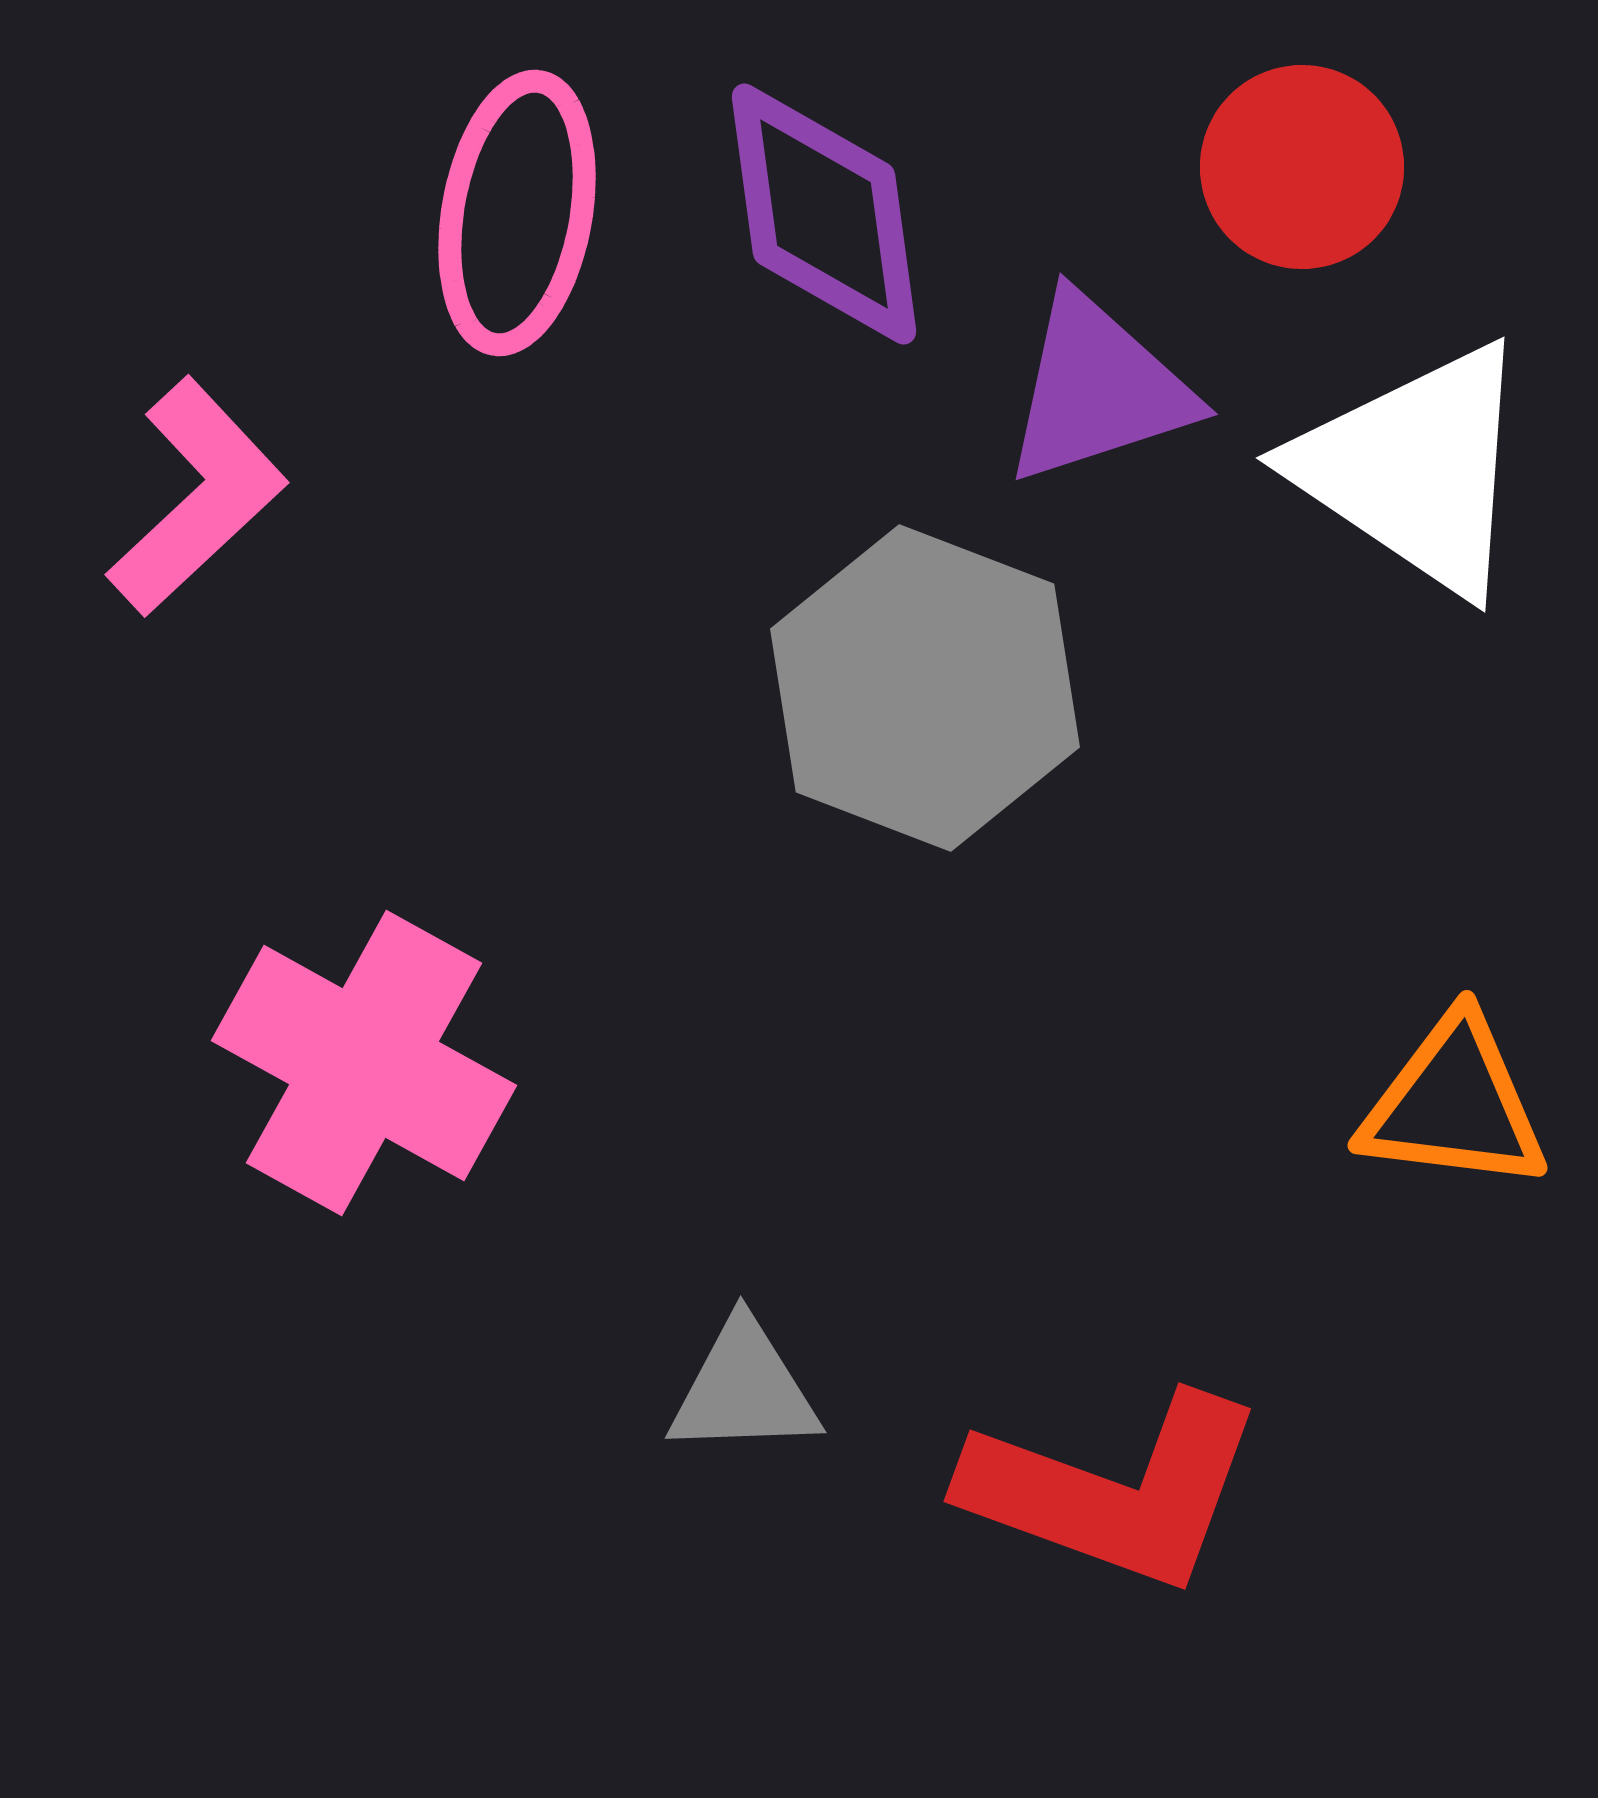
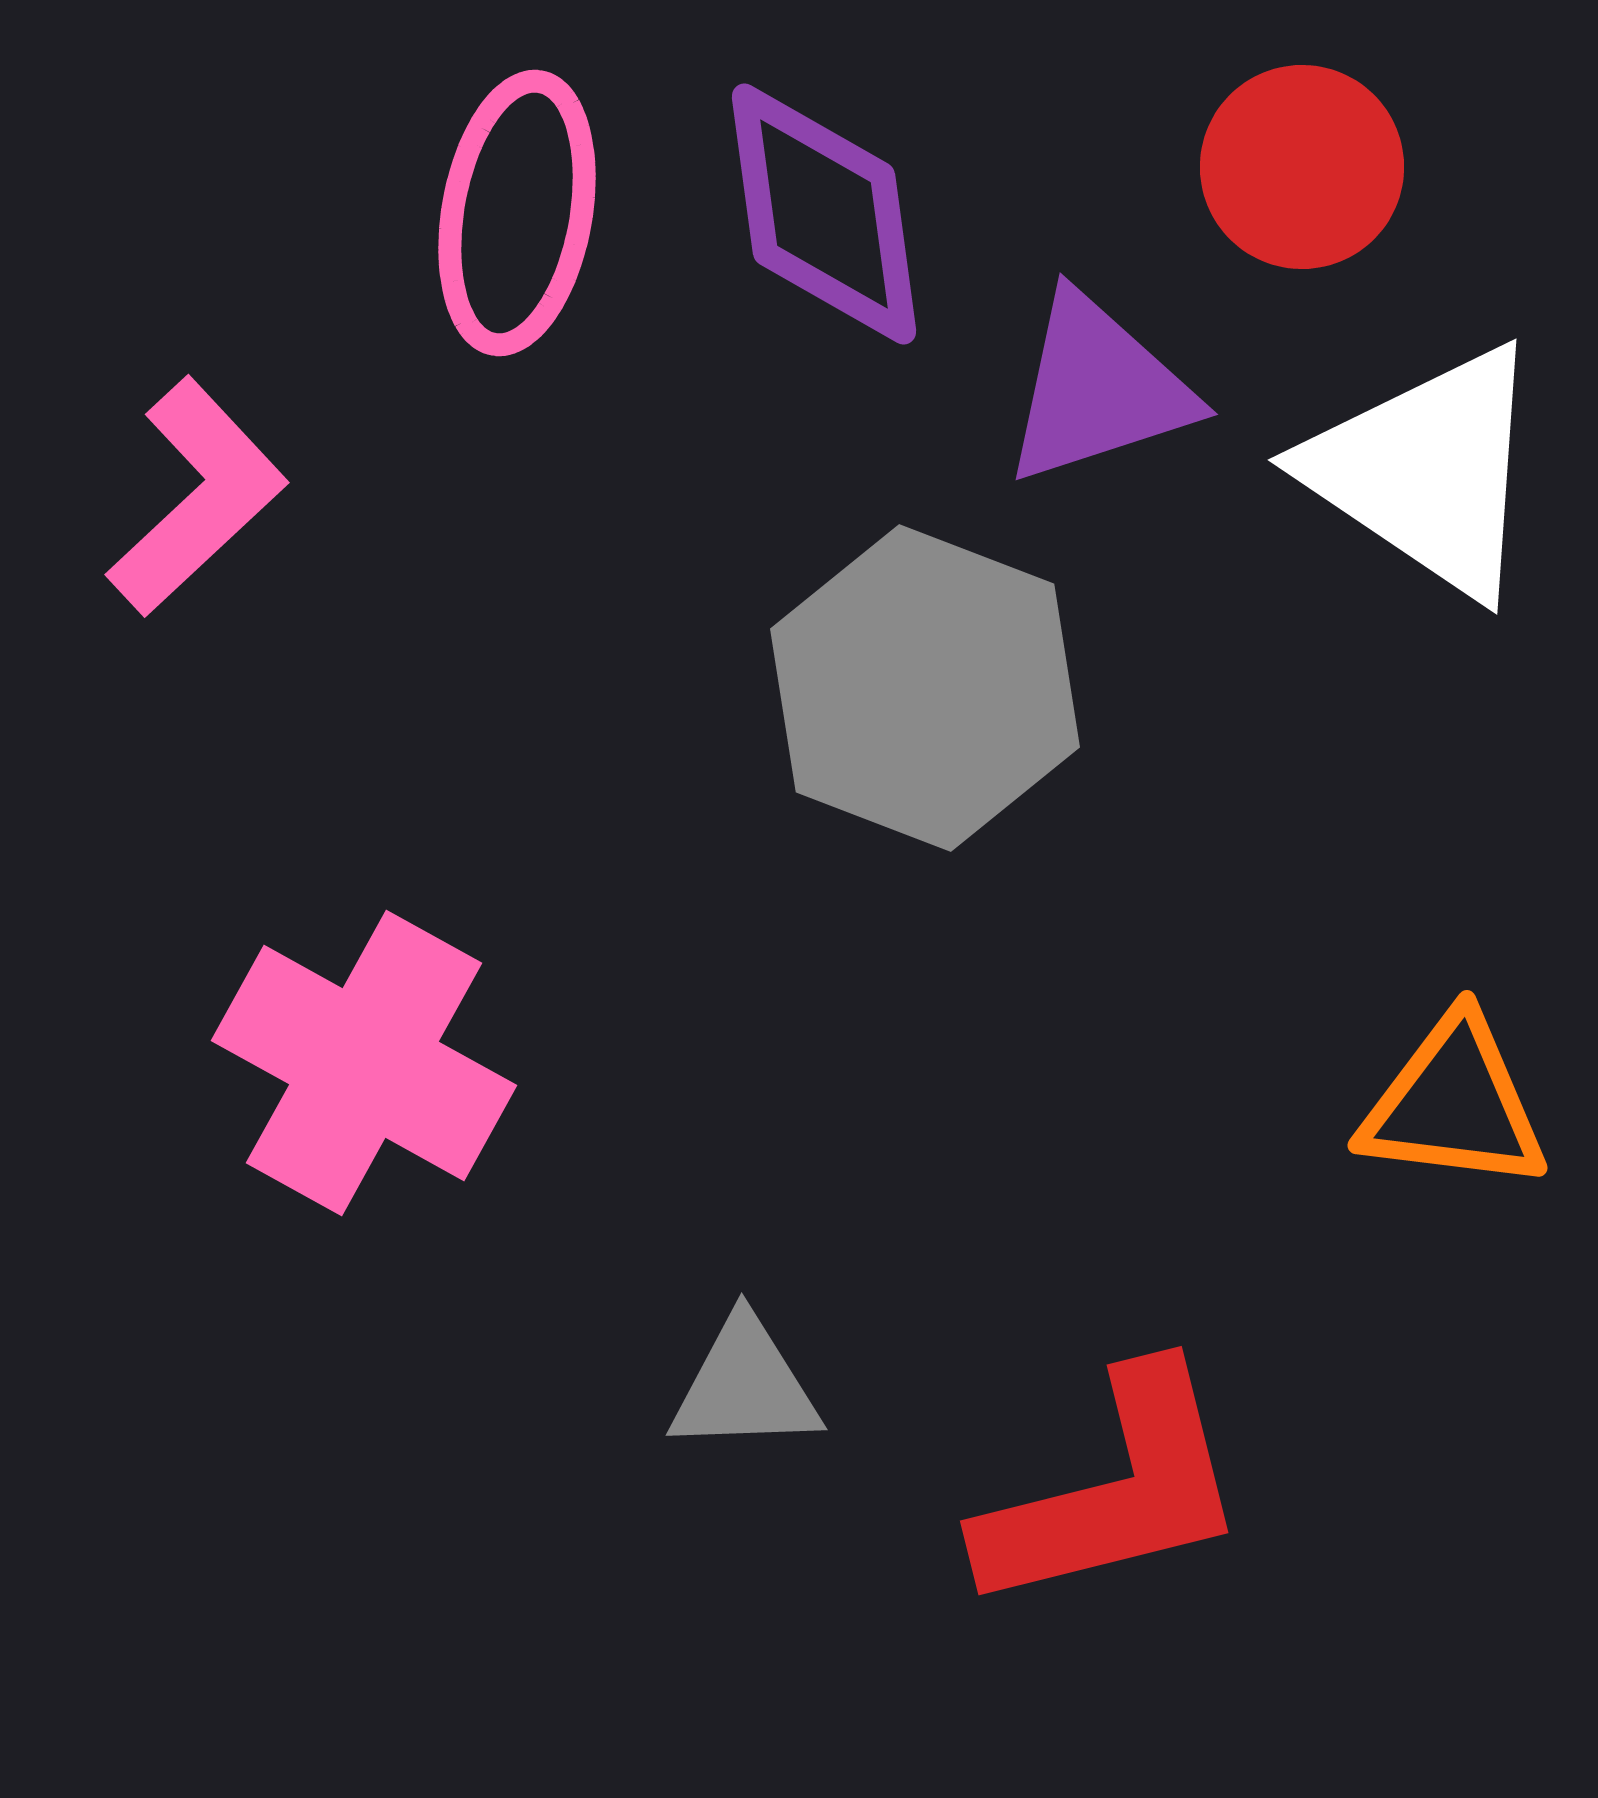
white triangle: moved 12 px right, 2 px down
gray triangle: moved 1 px right, 3 px up
red L-shape: rotated 34 degrees counterclockwise
